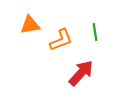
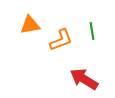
green line: moved 3 px left, 1 px up
red arrow: moved 3 px right, 6 px down; rotated 100 degrees counterclockwise
